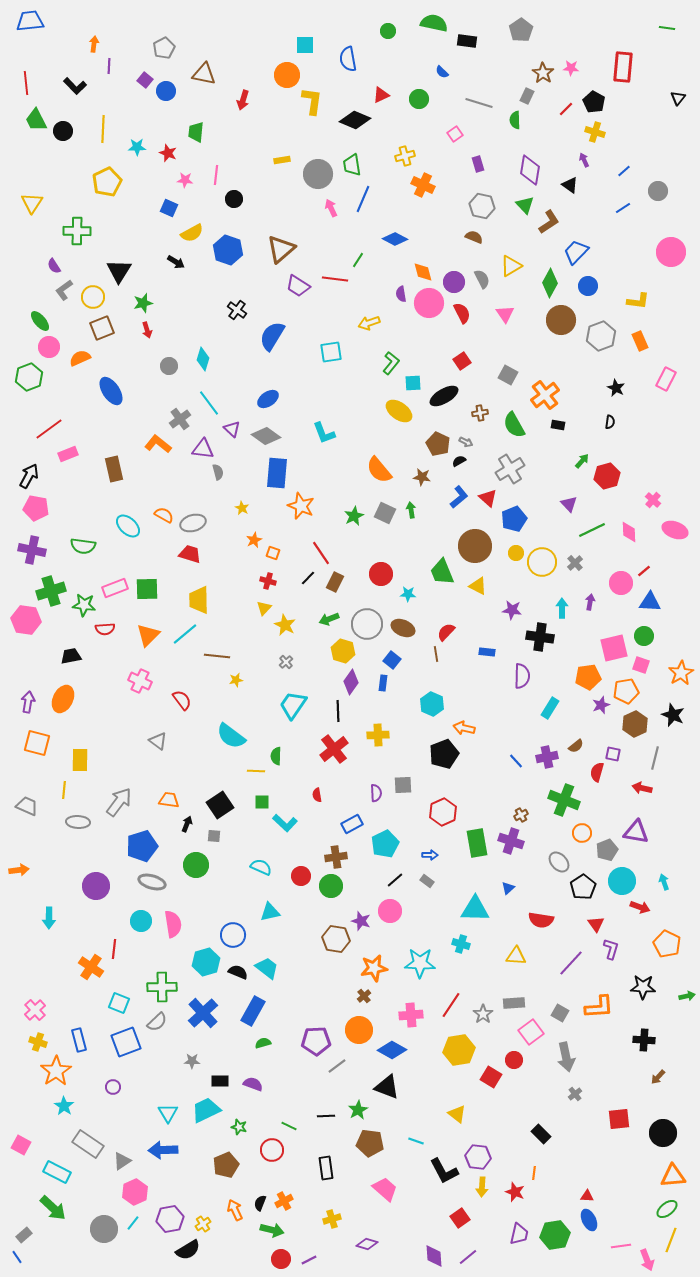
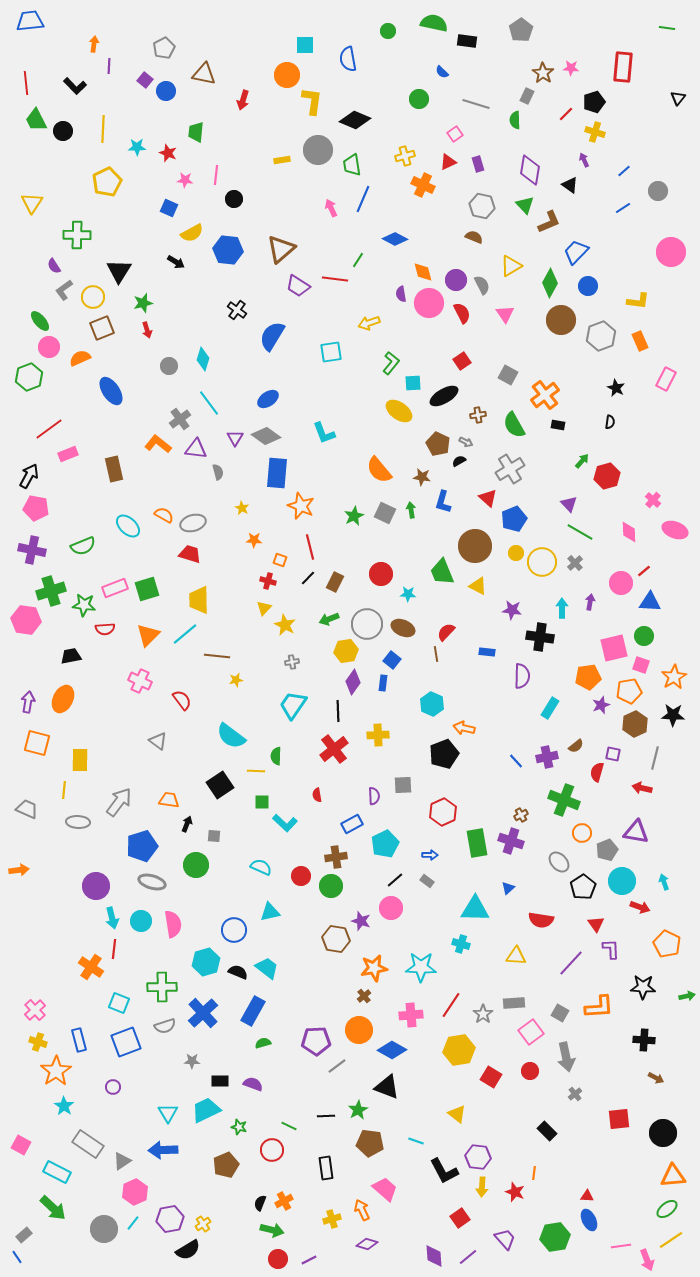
red triangle at (381, 95): moved 67 px right, 67 px down
black pentagon at (594, 102): rotated 25 degrees clockwise
gray line at (479, 103): moved 3 px left, 1 px down
red line at (566, 109): moved 5 px down
gray circle at (318, 174): moved 24 px up
brown L-shape at (549, 222): rotated 10 degrees clockwise
green cross at (77, 231): moved 4 px down
blue hexagon at (228, 250): rotated 12 degrees counterclockwise
gray semicircle at (482, 279): moved 6 px down
purple circle at (454, 282): moved 2 px right, 2 px up
brown cross at (480, 413): moved 2 px left, 2 px down
purple triangle at (232, 429): moved 3 px right, 9 px down; rotated 18 degrees clockwise
purple triangle at (203, 449): moved 7 px left
blue L-shape at (459, 497): moved 16 px left, 5 px down; rotated 145 degrees clockwise
green line at (592, 530): moved 12 px left, 2 px down; rotated 56 degrees clockwise
orange star at (254, 540): rotated 28 degrees clockwise
green semicircle at (83, 546): rotated 30 degrees counterclockwise
orange square at (273, 553): moved 7 px right, 7 px down
red line at (321, 553): moved 11 px left, 6 px up; rotated 20 degrees clockwise
green square at (147, 589): rotated 15 degrees counterclockwise
yellow hexagon at (343, 651): moved 3 px right; rotated 25 degrees counterclockwise
gray cross at (286, 662): moved 6 px right; rotated 32 degrees clockwise
orange star at (681, 673): moved 7 px left, 4 px down
purple diamond at (351, 682): moved 2 px right
orange pentagon at (626, 691): moved 3 px right
black star at (673, 715): rotated 20 degrees counterclockwise
purple semicircle at (376, 793): moved 2 px left, 3 px down
black square at (220, 805): moved 20 px up
gray trapezoid at (27, 806): moved 3 px down
pink circle at (390, 911): moved 1 px right, 3 px up
cyan arrow at (49, 918): moved 63 px right; rotated 15 degrees counterclockwise
blue circle at (233, 935): moved 1 px right, 5 px up
purple L-shape at (611, 949): rotated 20 degrees counterclockwise
cyan star at (420, 963): moved 1 px right, 4 px down
gray semicircle at (157, 1022): moved 8 px right, 4 px down; rotated 25 degrees clockwise
red circle at (514, 1060): moved 16 px right, 11 px down
brown arrow at (658, 1077): moved 2 px left, 1 px down; rotated 105 degrees counterclockwise
black rectangle at (541, 1134): moved 6 px right, 3 px up
orange arrow at (235, 1210): moved 127 px right
purple trapezoid at (519, 1234): moved 14 px left, 5 px down; rotated 55 degrees counterclockwise
green hexagon at (555, 1235): moved 2 px down
yellow line at (671, 1240): rotated 35 degrees clockwise
red circle at (281, 1259): moved 3 px left
